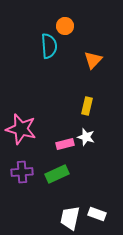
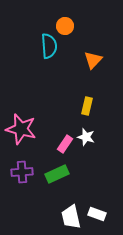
pink rectangle: rotated 42 degrees counterclockwise
white trapezoid: moved 1 px right, 1 px up; rotated 25 degrees counterclockwise
